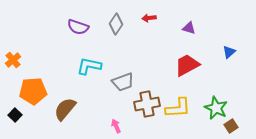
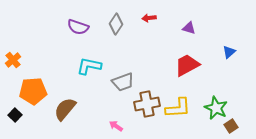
pink arrow: rotated 32 degrees counterclockwise
